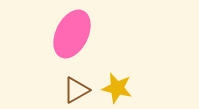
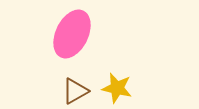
brown triangle: moved 1 px left, 1 px down
